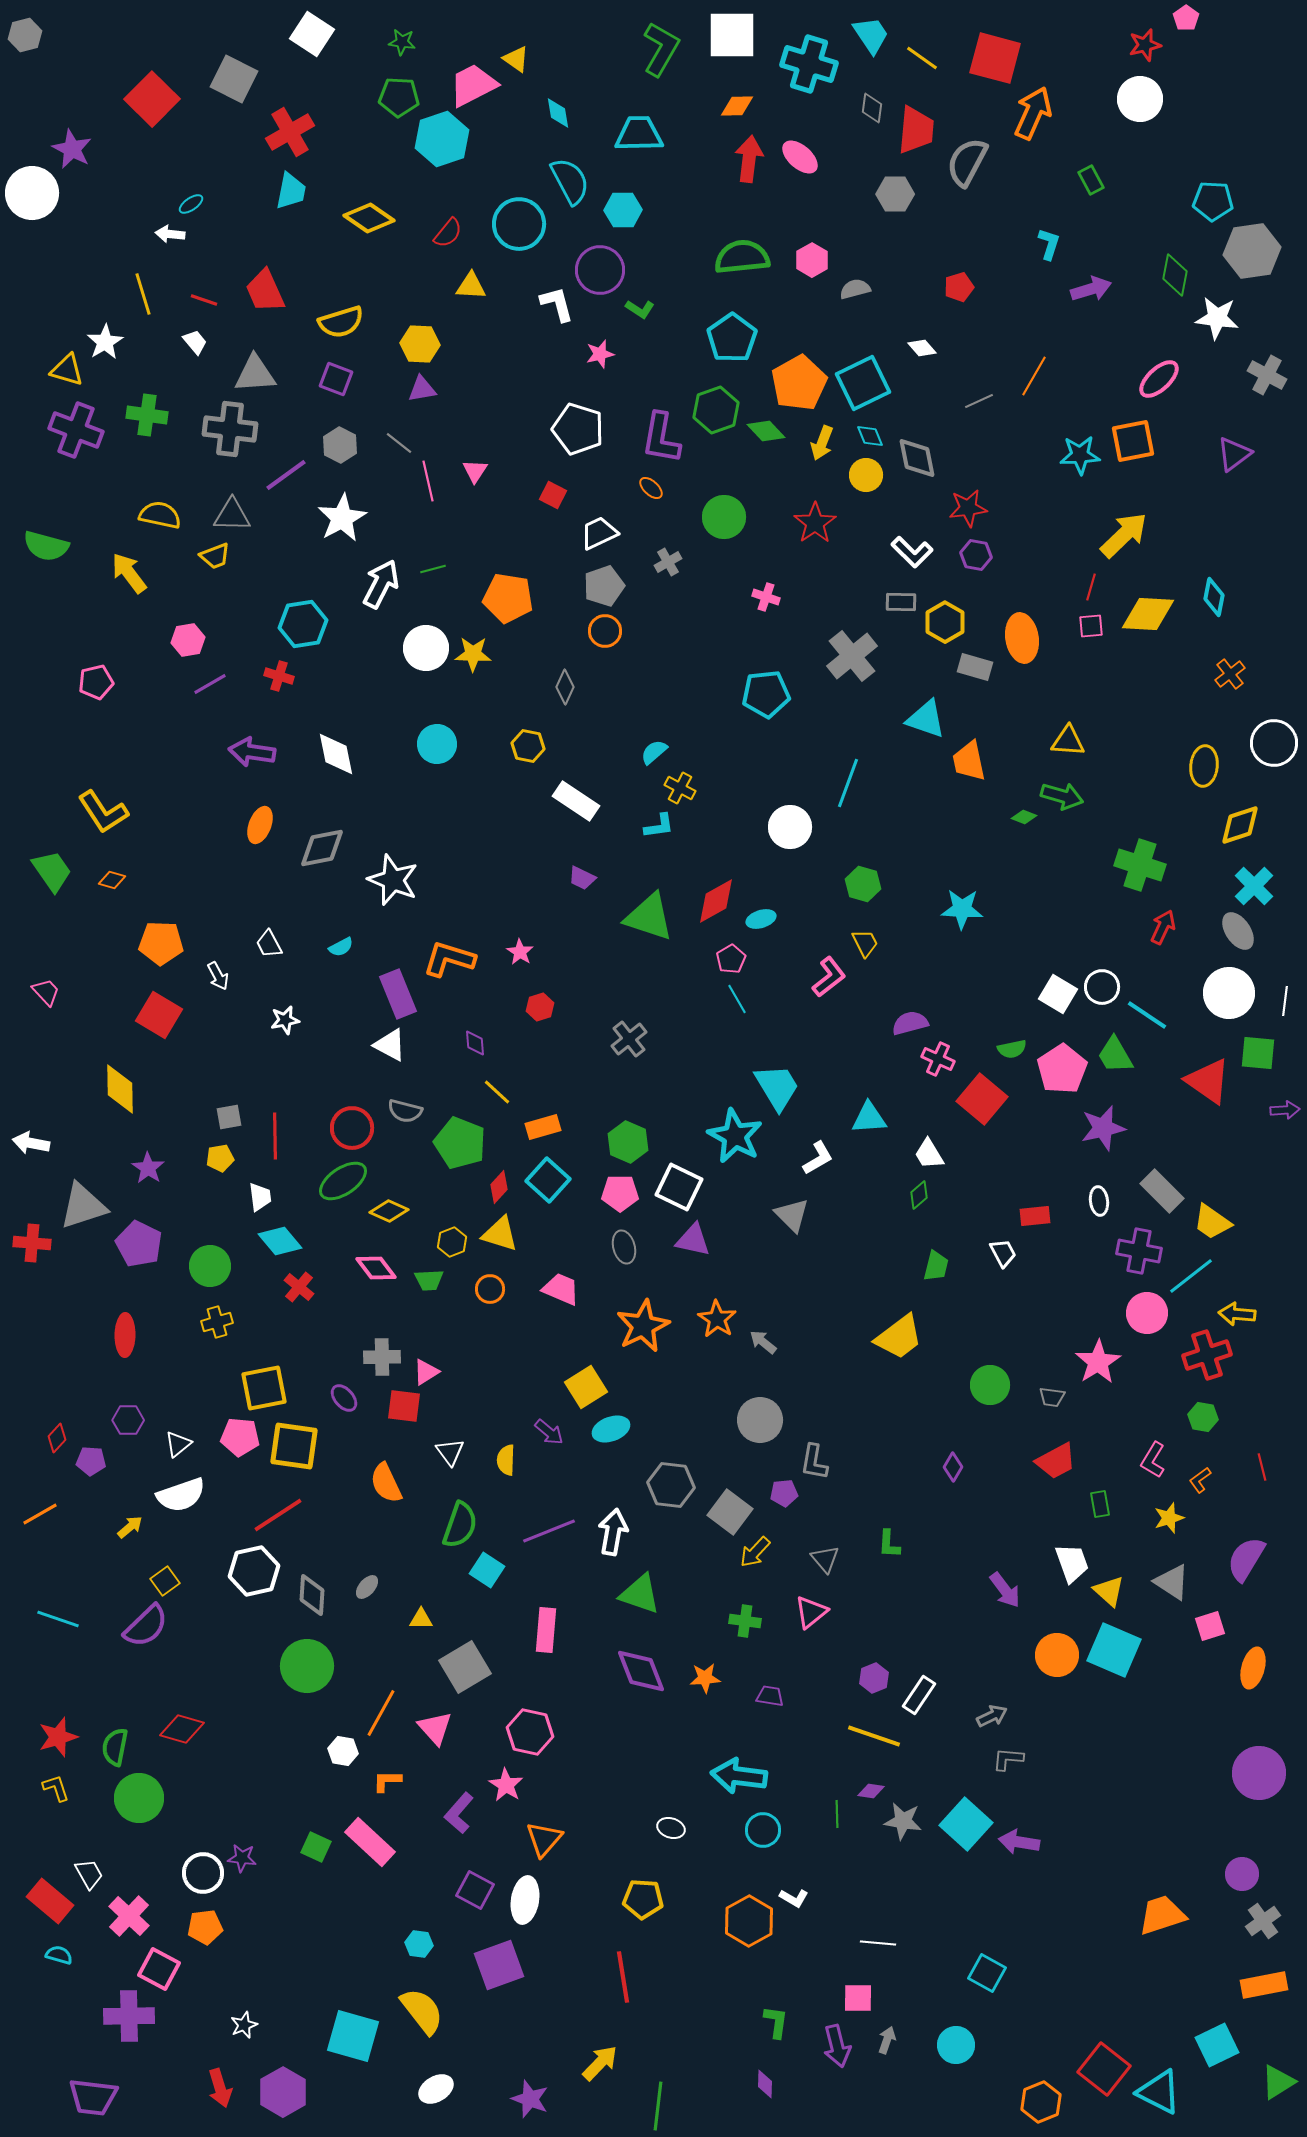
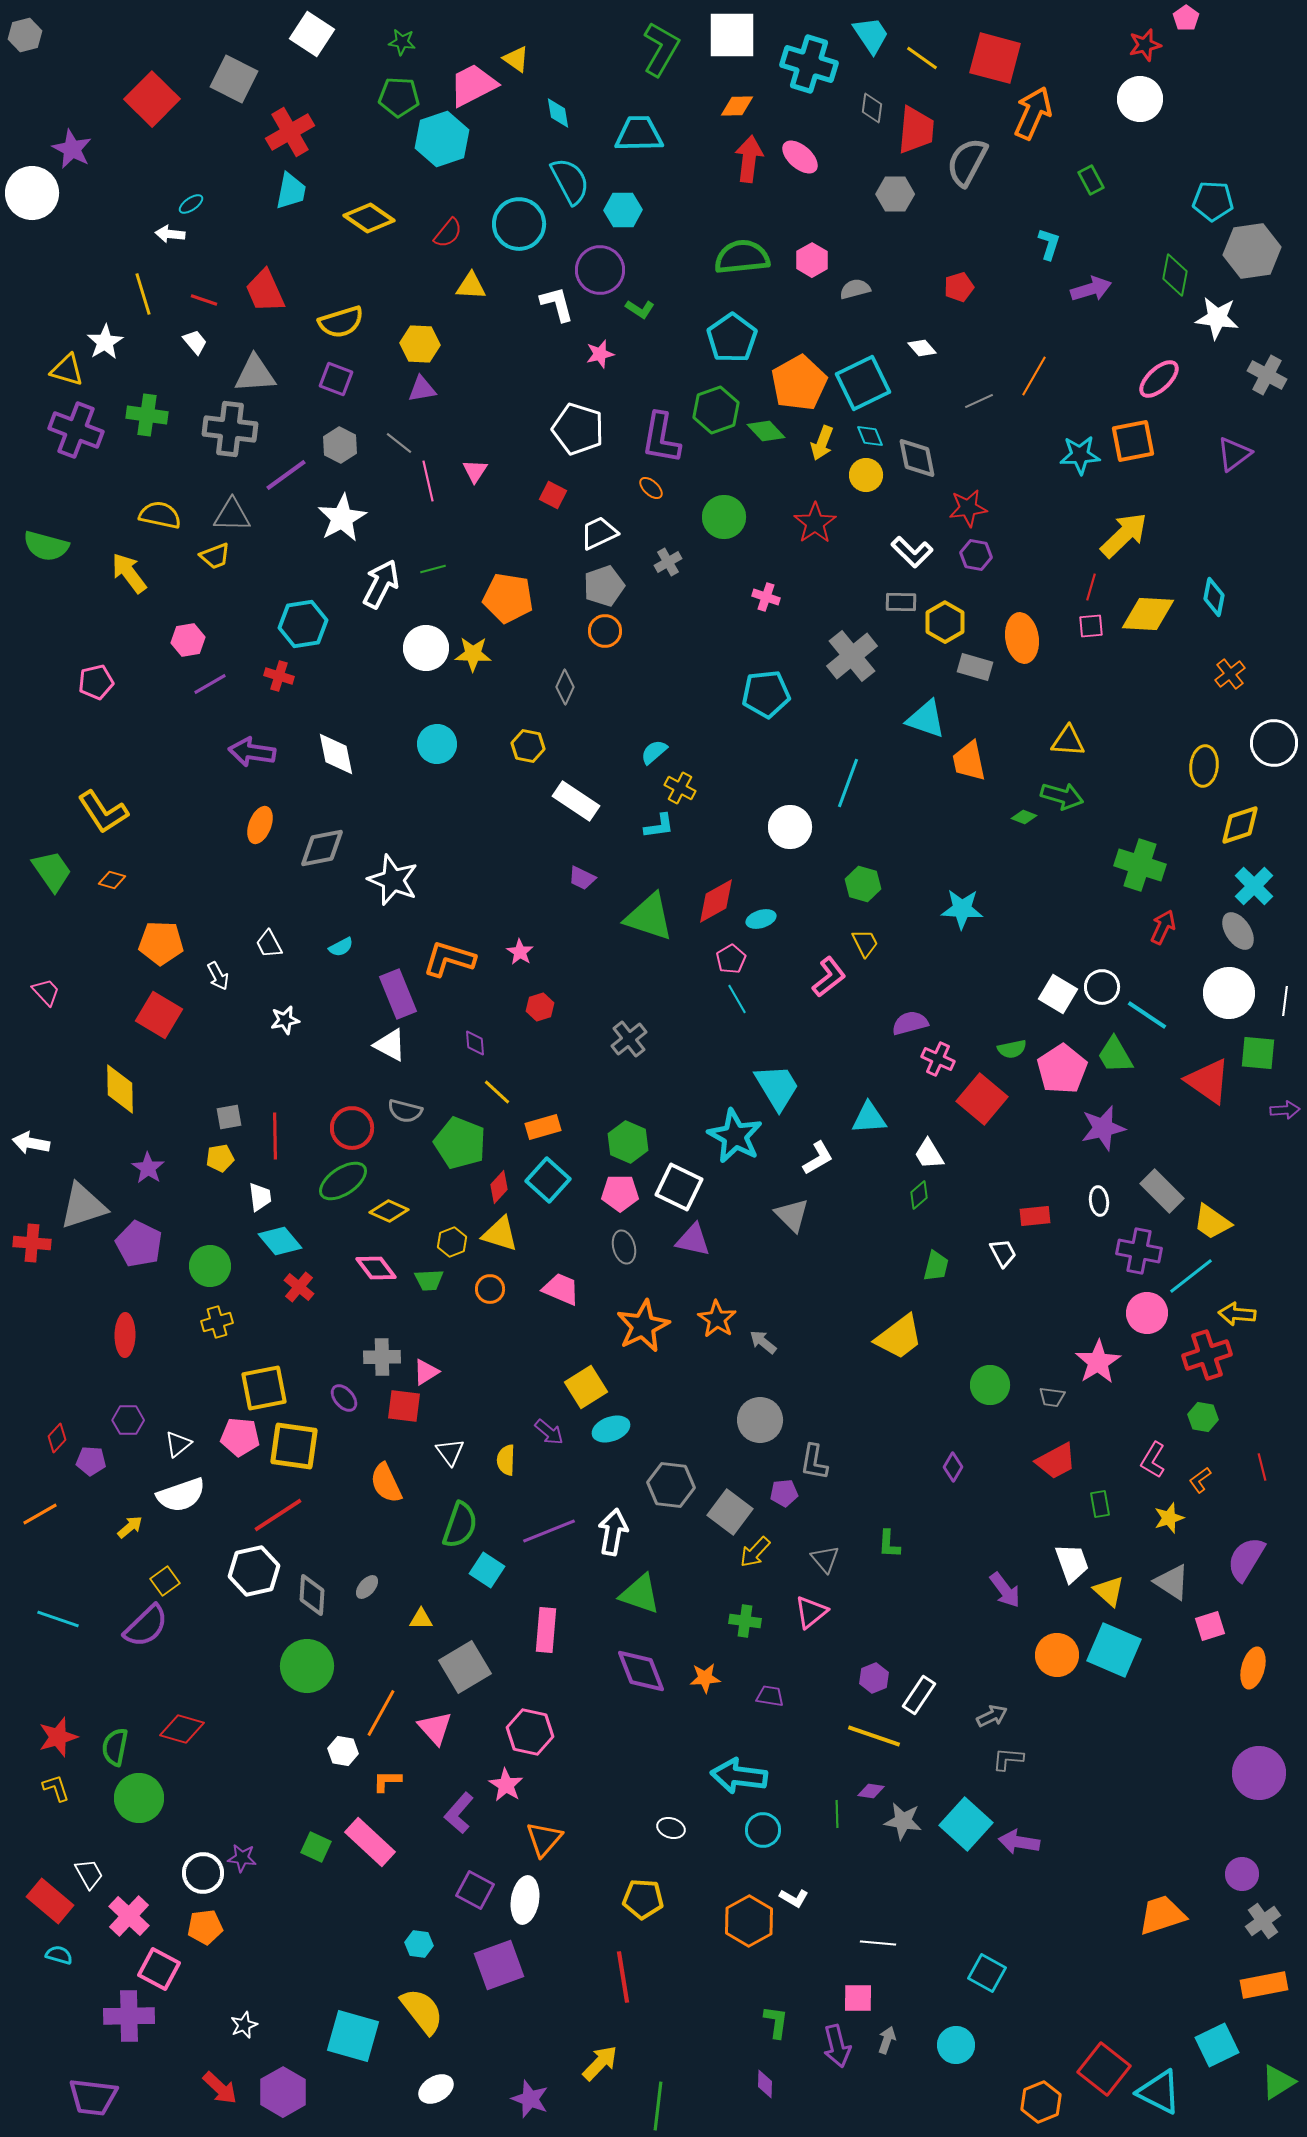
red arrow at (220, 2088): rotated 30 degrees counterclockwise
